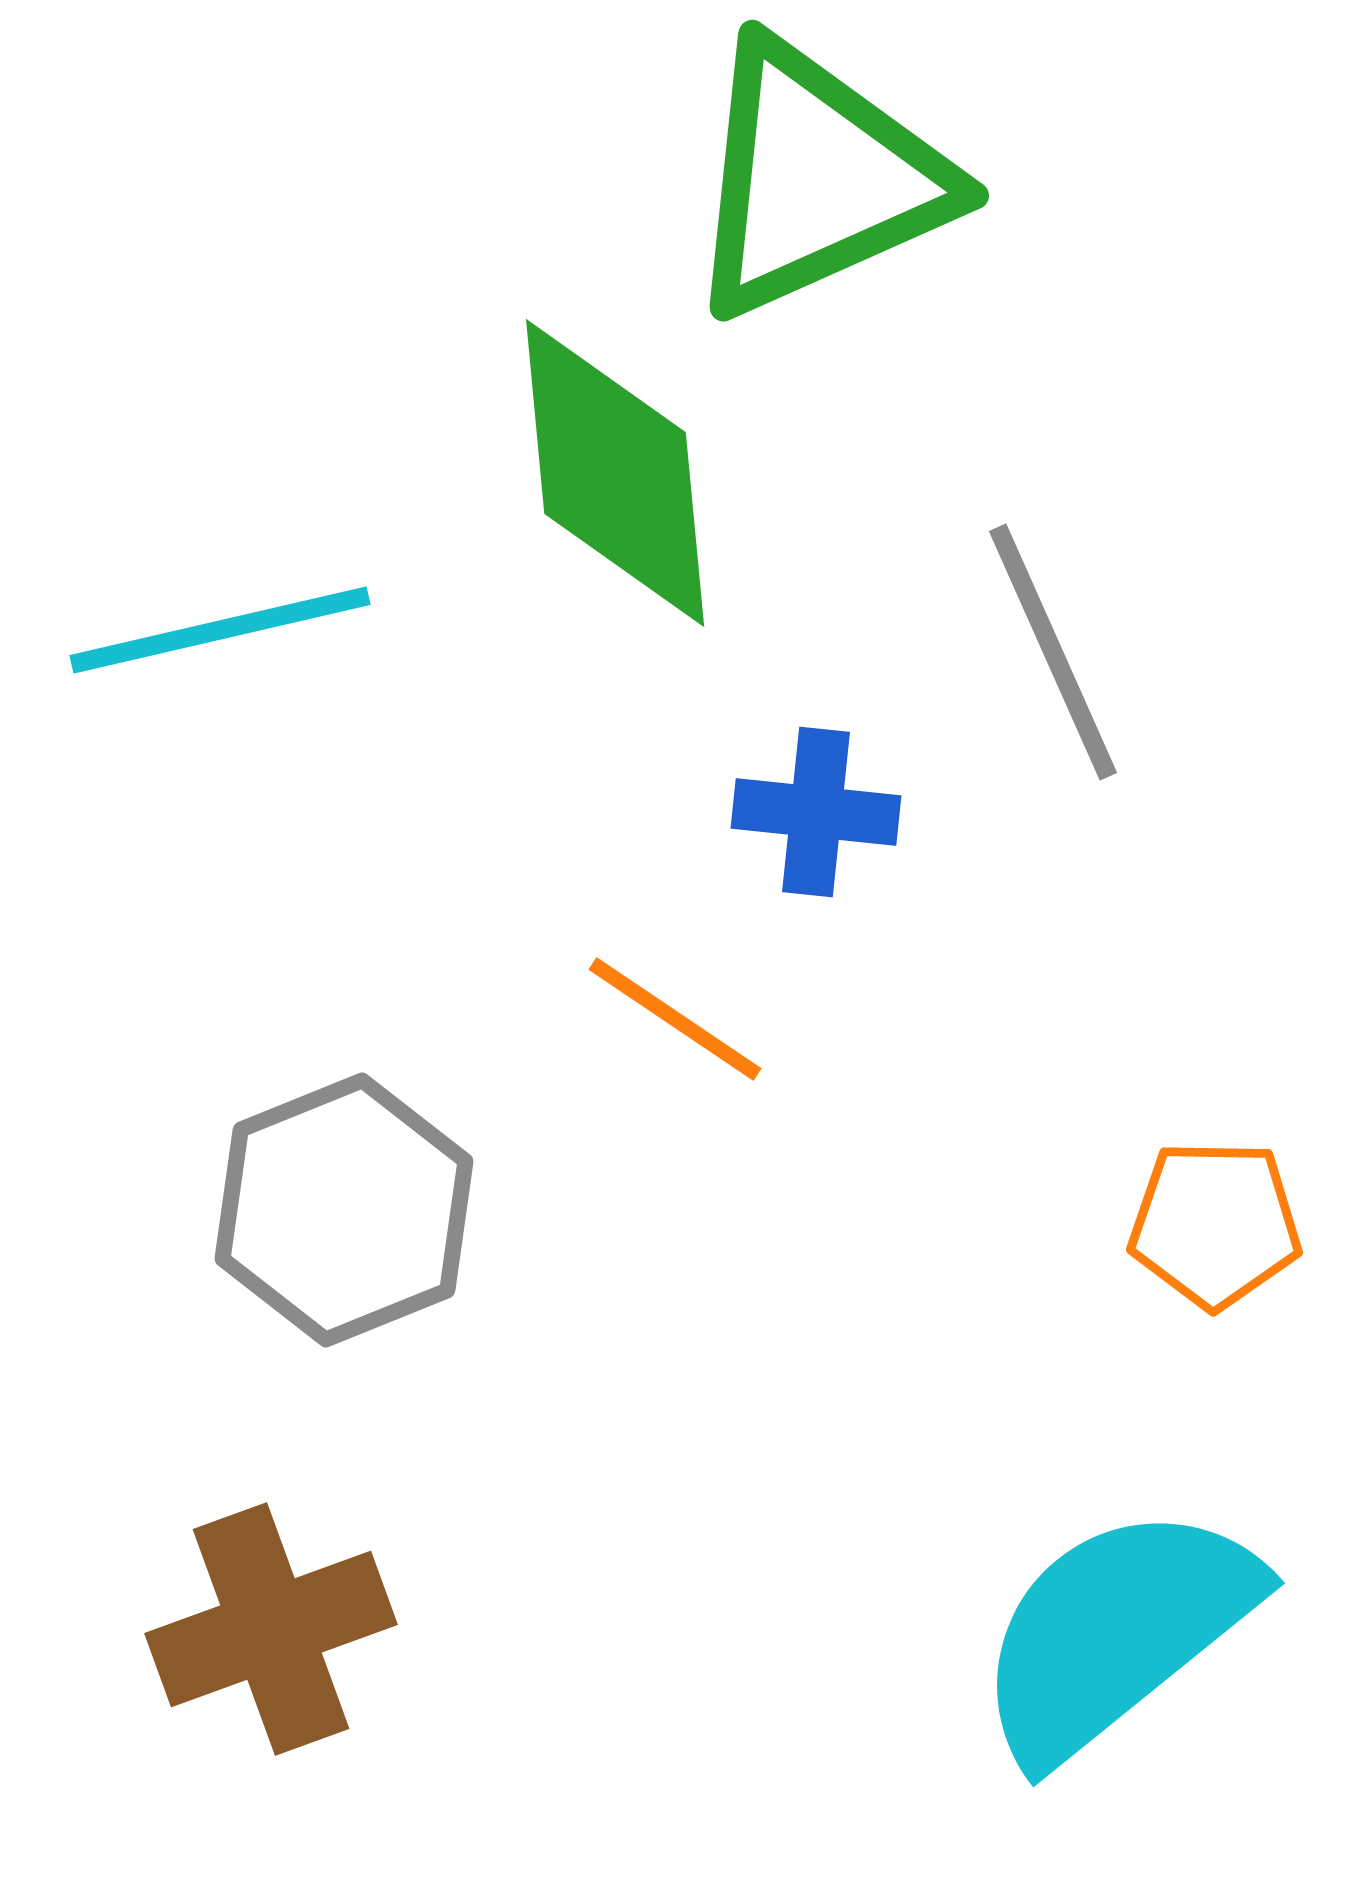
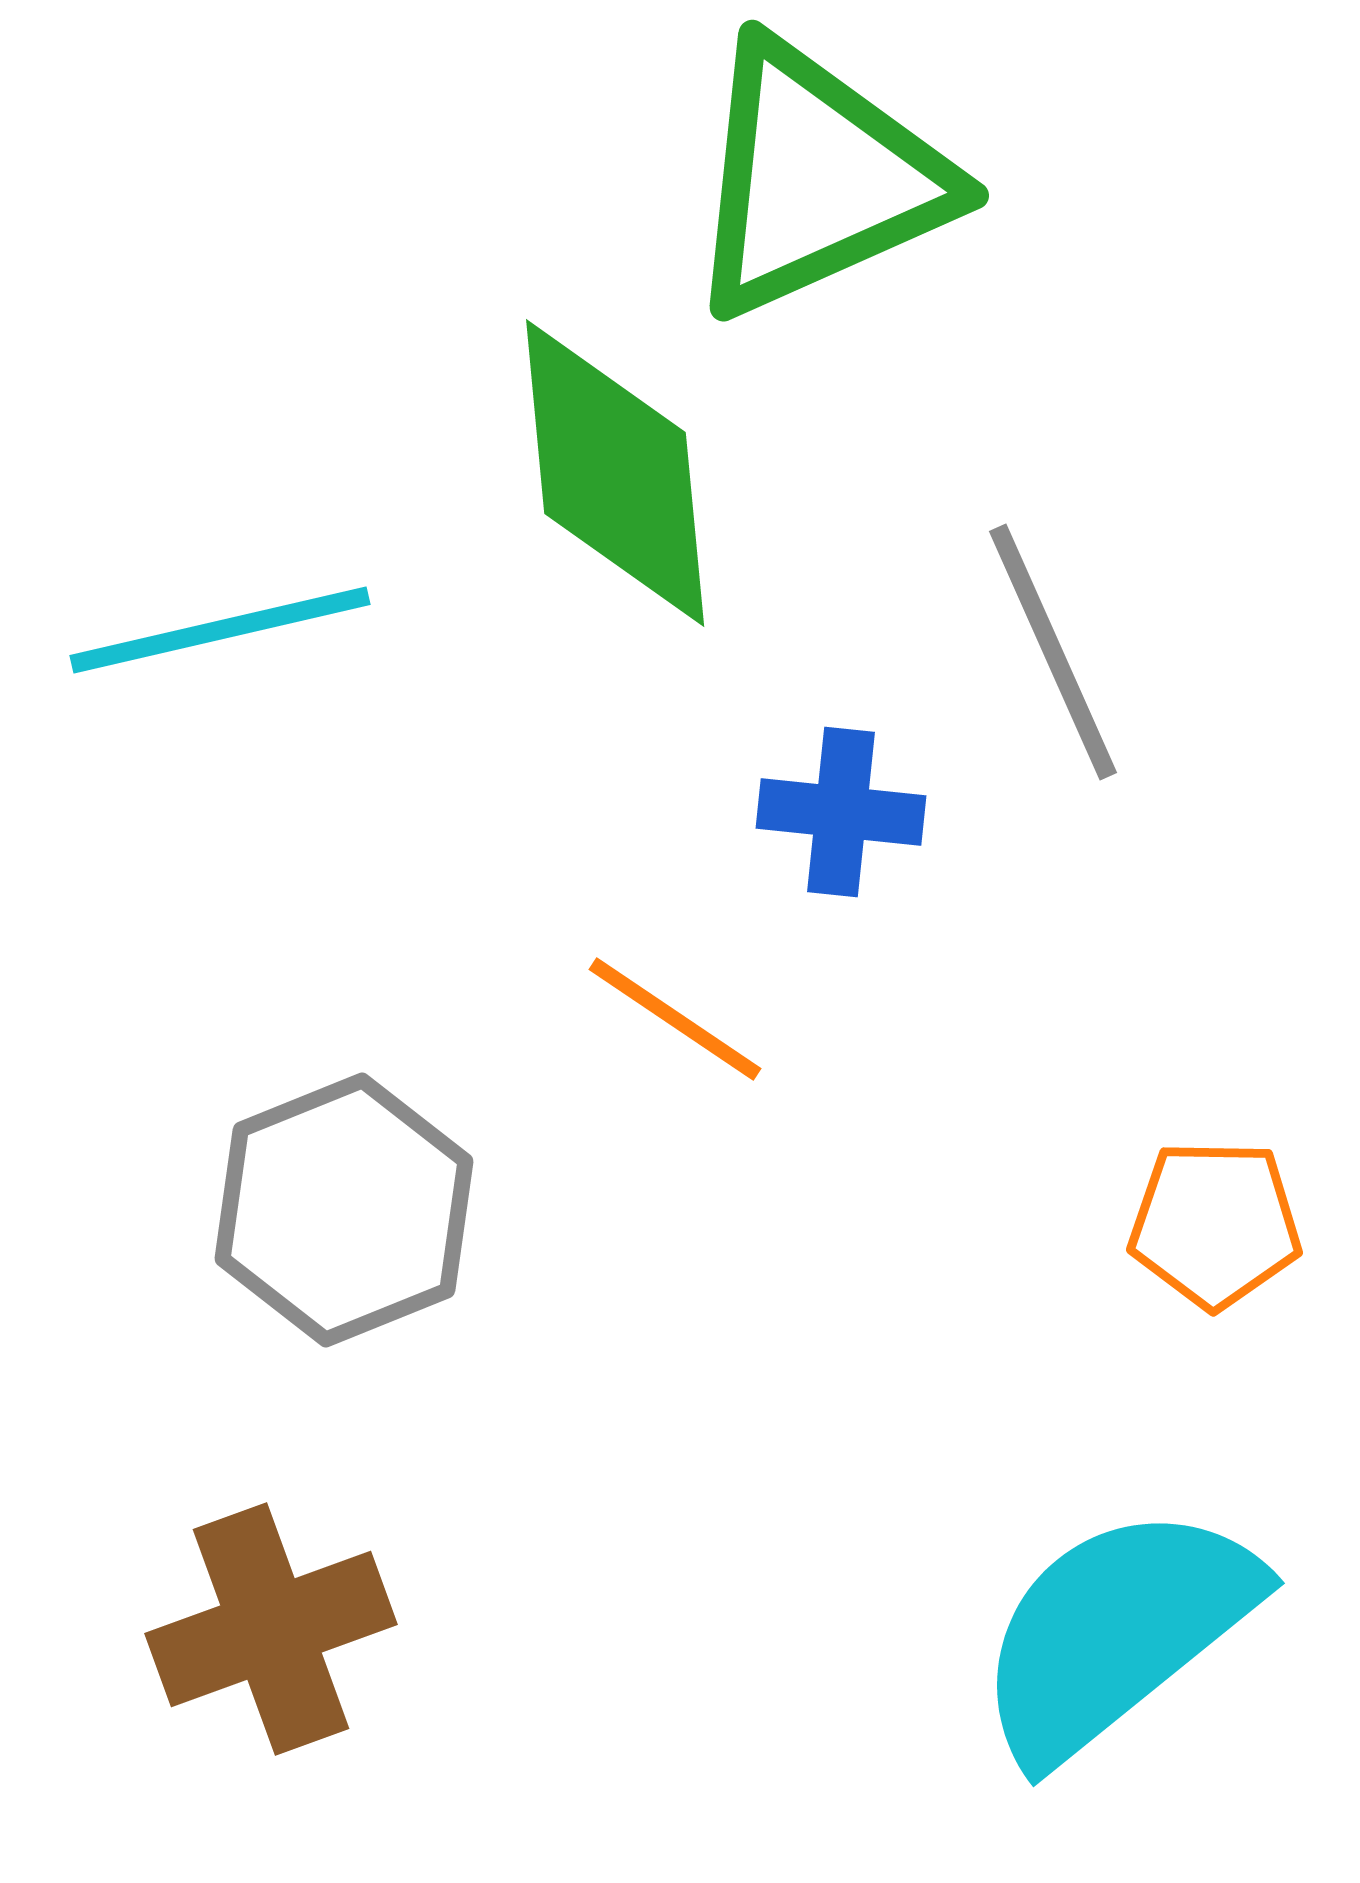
blue cross: moved 25 px right
